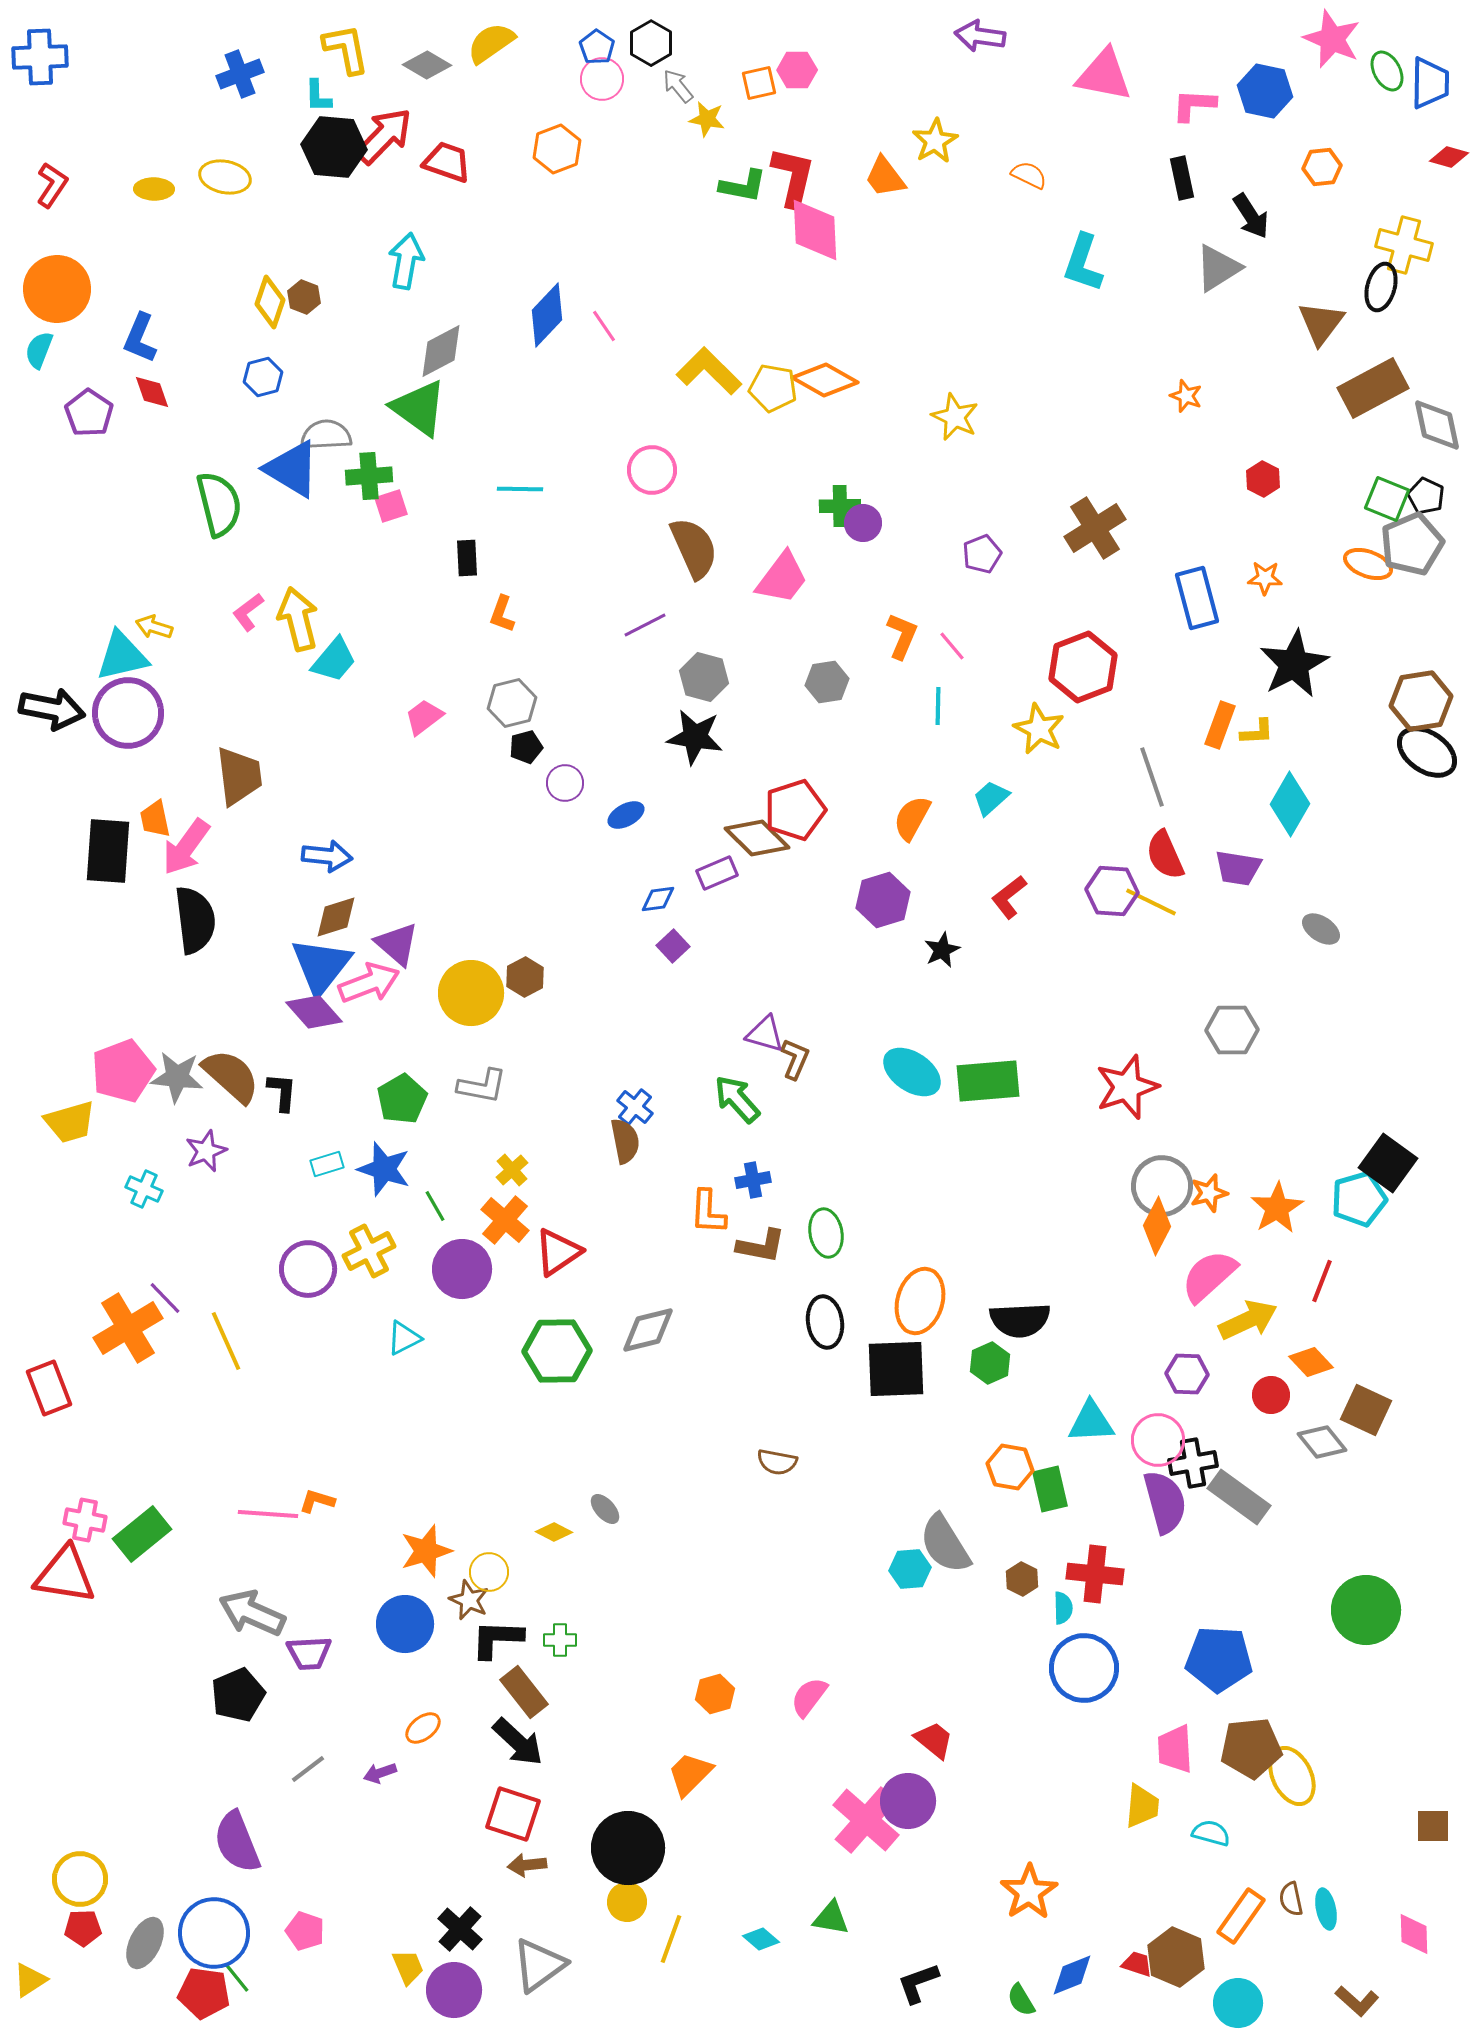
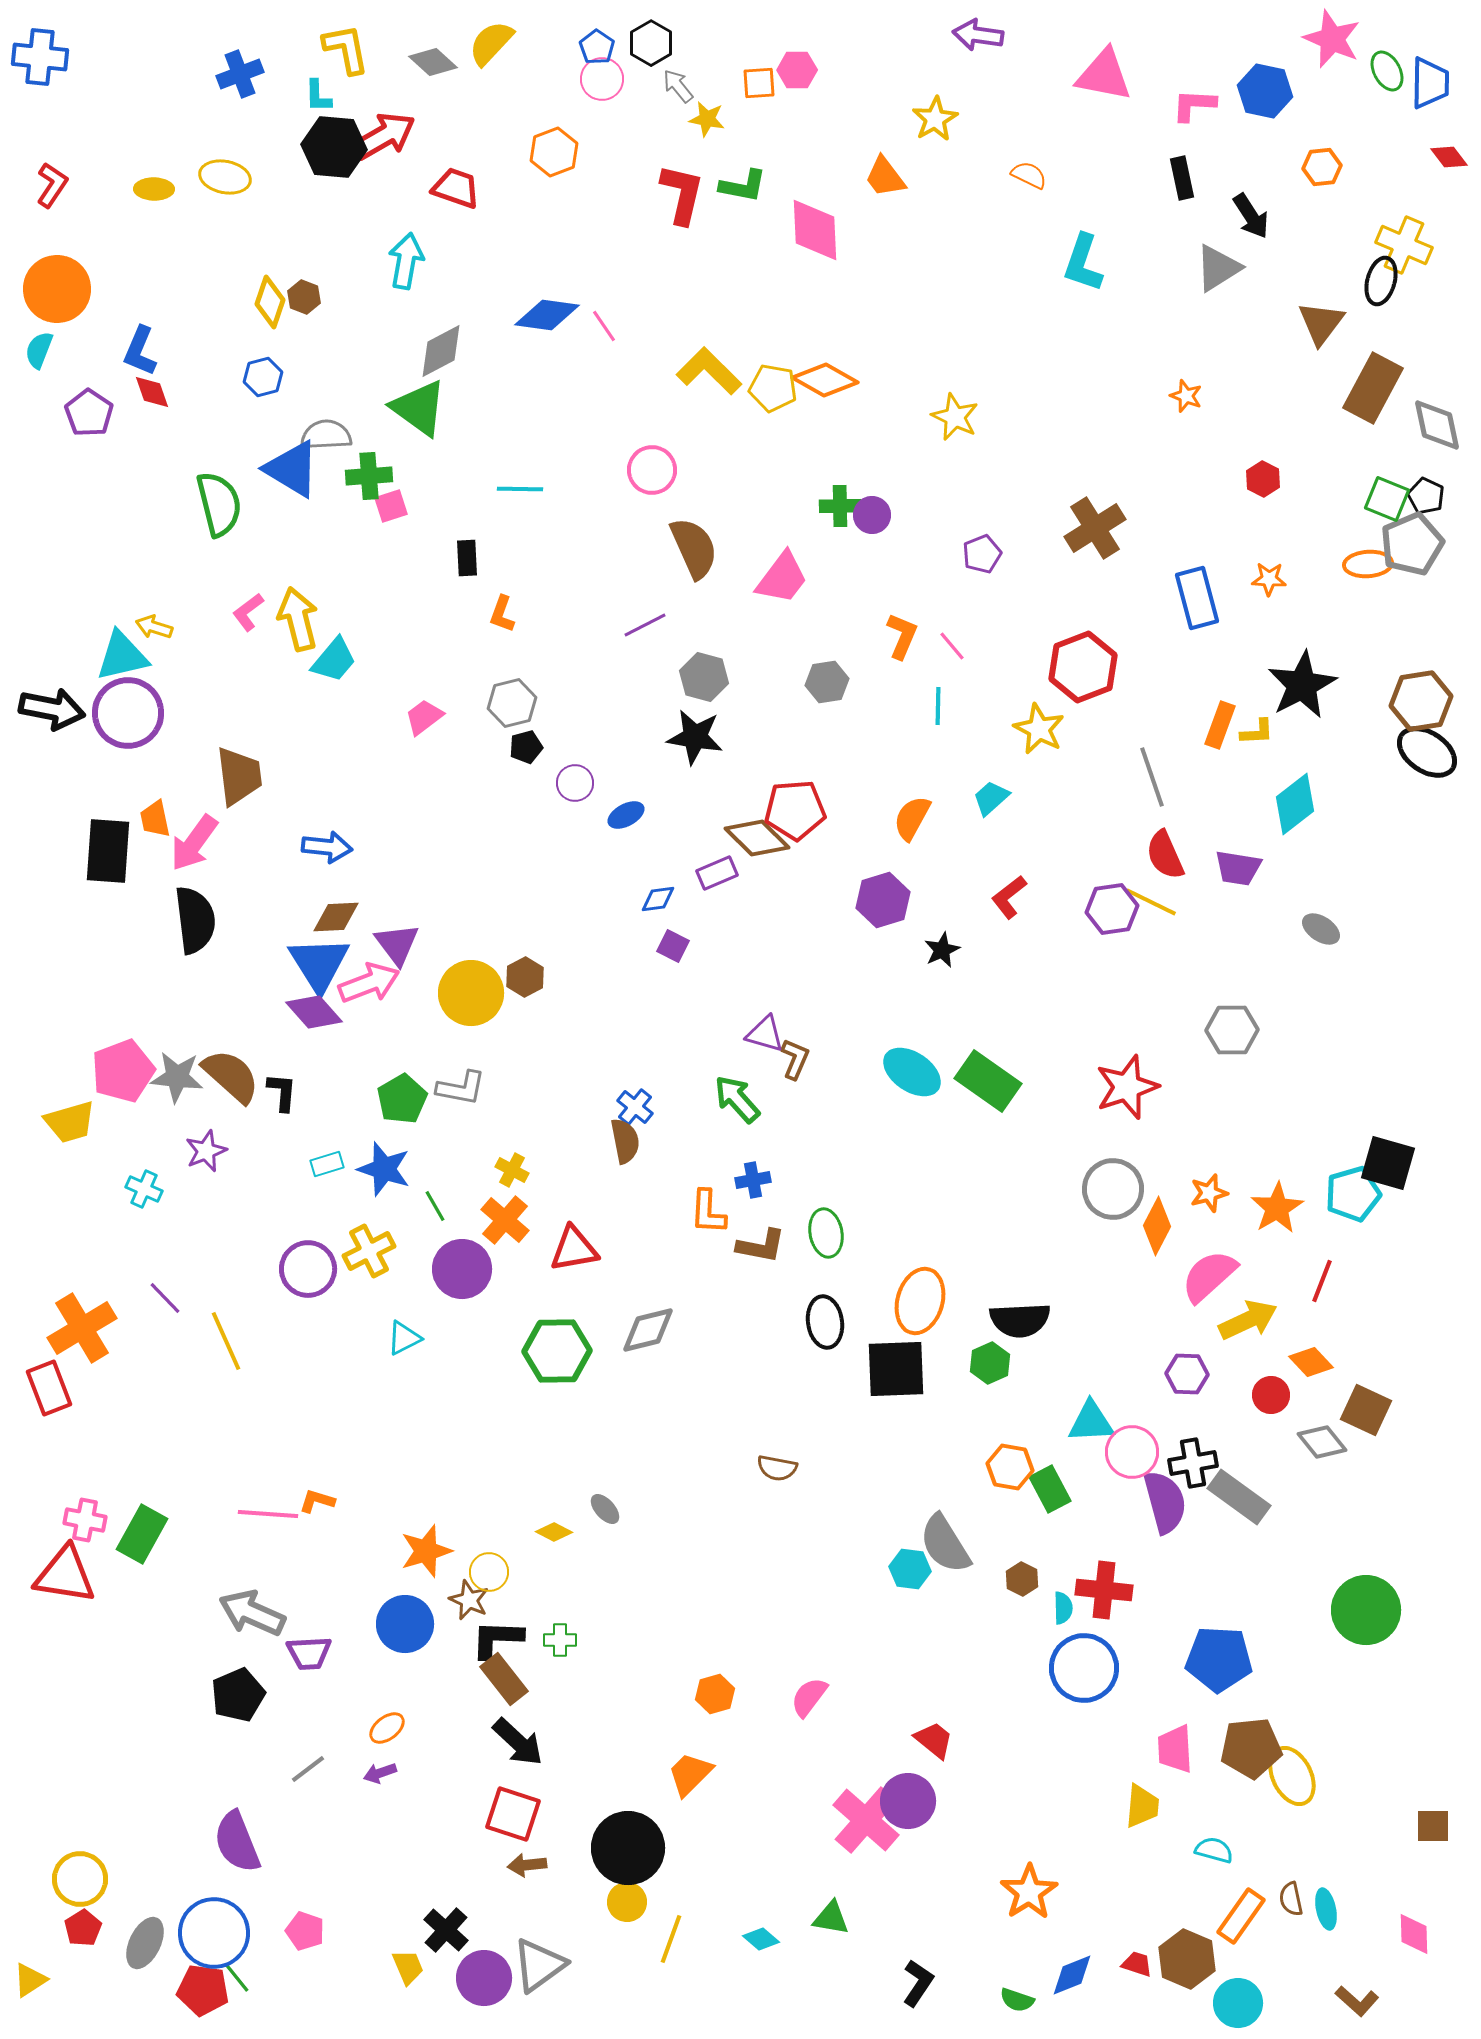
purple arrow at (980, 36): moved 2 px left, 1 px up
yellow semicircle at (491, 43): rotated 12 degrees counterclockwise
blue cross at (40, 57): rotated 8 degrees clockwise
gray diamond at (427, 65): moved 6 px right, 3 px up; rotated 12 degrees clockwise
orange square at (759, 83): rotated 9 degrees clockwise
red arrow at (384, 136): rotated 16 degrees clockwise
yellow star at (935, 141): moved 22 px up
orange hexagon at (557, 149): moved 3 px left, 3 px down
red diamond at (1449, 157): rotated 36 degrees clockwise
red trapezoid at (447, 162): moved 9 px right, 26 px down
red L-shape at (793, 177): moved 111 px left, 17 px down
yellow cross at (1404, 245): rotated 8 degrees clockwise
black ellipse at (1381, 287): moved 6 px up
blue diamond at (547, 315): rotated 54 degrees clockwise
blue L-shape at (140, 338): moved 13 px down
brown rectangle at (1373, 388): rotated 34 degrees counterclockwise
purple circle at (863, 523): moved 9 px right, 8 px up
orange ellipse at (1368, 564): rotated 24 degrees counterclockwise
orange star at (1265, 578): moved 4 px right, 1 px down
black star at (1294, 664): moved 8 px right, 21 px down
purple circle at (565, 783): moved 10 px right
cyan diamond at (1290, 804): moved 5 px right; rotated 22 degrees clockwise
red pentagon at (795, 810): rotated 14 degrees clockwise
pink arrow at (186, 847): moved 8 px right, 4 px up
blue arrow at (327, 856): moved 9 px up
purple hexagon at (1112, 891): moved 18 px down; rotated 12 degrees counterclockwise
brown diamond at (336, 917): rotated 15 degrees clockwise
purple triangle at (397, 944): rotated 12 degrees clockwise
purple square at (673, 946): rotated 20 degrees counterclockwise
blue triangle at (321, 966): moved 2 px left, 2 px up; rotated 10 degrees counterclockwise
green rectangle at (988, 1081): rotated 40 degrees clockwise
gray L-shape at (482, 1086): moved 21 px left, 2 px down
black square at (1388, 1163): rotated 20 degrees counterclockwise
yellow cross at (512, 1170): rotated 20 degrees counterclockwise
gray circle at (1162, 1186): moved 49 px left, 3 px down
cyan pentagon at (1359, 1199): moved 6 px left, 5 px up
red triangle at (558, 1252): moved 16 px right, 3 px up; rotated 24 degrees clockwise
orange cross at (128, 1328): moved 46 px left
pink circle at (1158, 1440): moved 26 px left, 12 px down
brown semicircle at (777, 1462): moved 6 px down
green rectangle at (1050, 1489): rotated 15 degrees counterclockwise
green rectangle at (142, 1534): rotated 22 degrees counterclockwise
cyan hexagon at (910, 1569): rotated 12 degrees clockwise
red cross at (1095, 1574): moved 9 px right, 16 px down
brown rectangle at (524, 1692): moved 20 px left, 13 px up
orange ellipse at (423, 1728): moved 36 px left
cyan semicircle at (1211, 1833): moved 3 px right, 17 px down
red pentagon at (83, 1928): rotated 30 degrees counterclockwise
black cross at (460, 1929): moved 14 px left, 1 px down
brown hexagon at (1176, 1957): moved 11 px right, 2 px down
black L-shape at (918, 1983): rotated 144 degrees clockwise
purple circle at (454, 1990): moved 30 px right, 12 px up
red pentagon at (204, 1993): moved 1 px left, 3 px up
green semicircle at (1021, 2000): moved 4 px left; rotated 40 degrees counterclockwise
